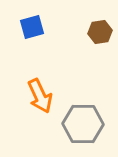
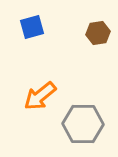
brown hexagon: moved 2 px left, 1 px down
orange arrow: rotated 76 degrees clockwise
